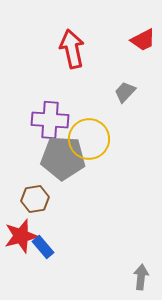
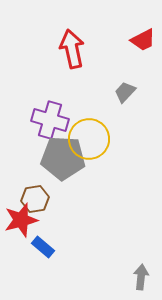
purple cross: rotated 12 degrees clockwise
red star: moved 16 px up
blue rectangle: rotated 10 degrees counterclockwise
